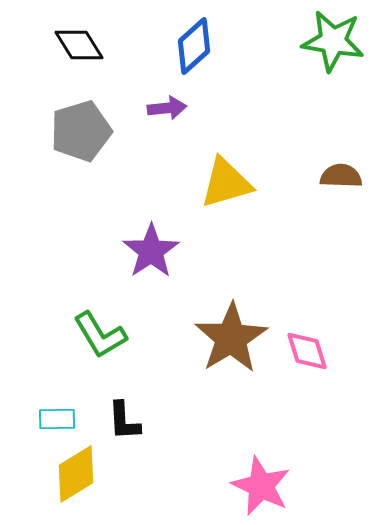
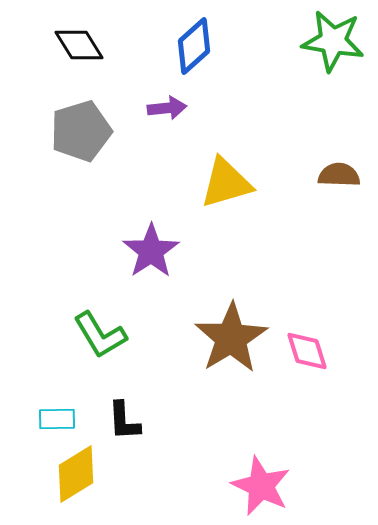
brown semicircle: moved 2 px left, 1 px up
